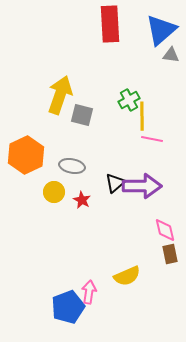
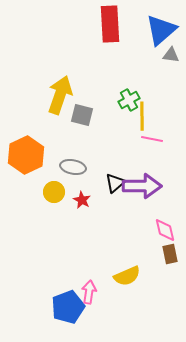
gray ellipse: moved 1 px right, 1 px down
